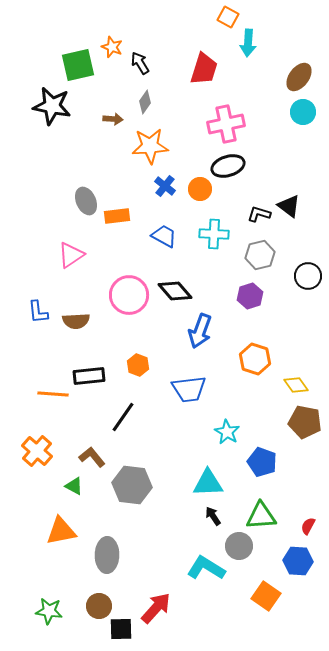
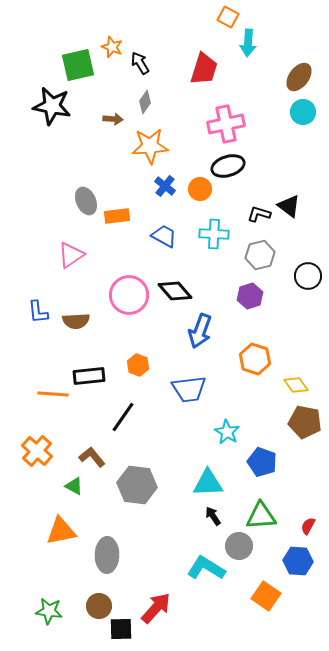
gray hexagon at (132, 485): moved 5 px right
